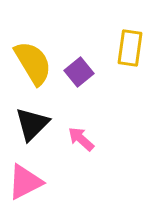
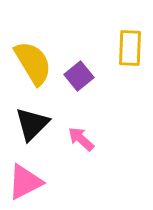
yellow rectangle: rotated 6 degrees counterclockwise
purple square: moved 4 px down
